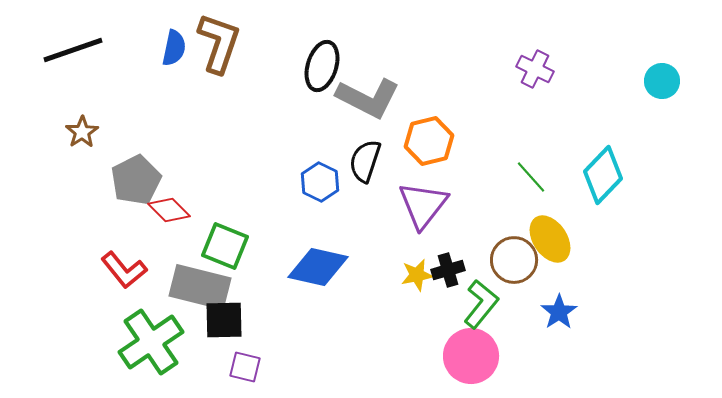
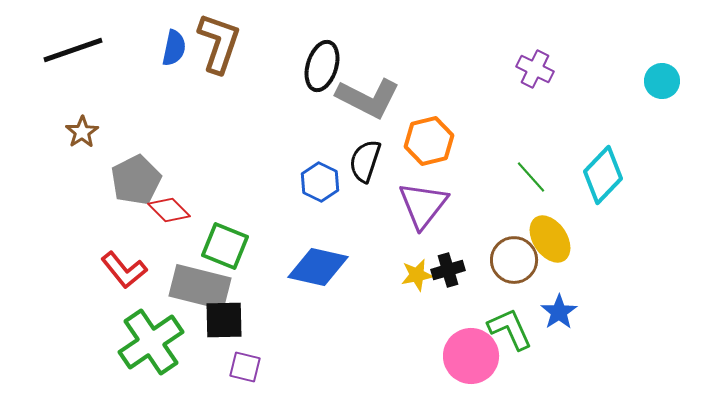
green L-shape: moved 29 px right, 25 px down; rotated 63 degrees counterclockwise
